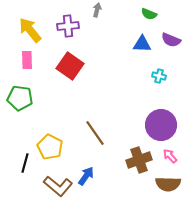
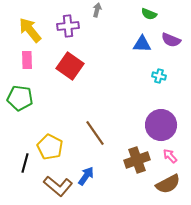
brown cross: moved 2 px left
brown semicircle: rotated 30 degrees counterclockwise
